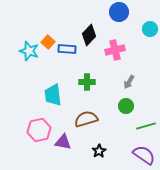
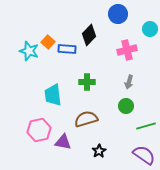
blue circle: moved 1 px left, 2 px down
pink cross: moved 12 px right
gray arrow: rotated 16 degrees counterclockwise
